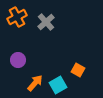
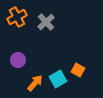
cyan square: moved 6 px up
